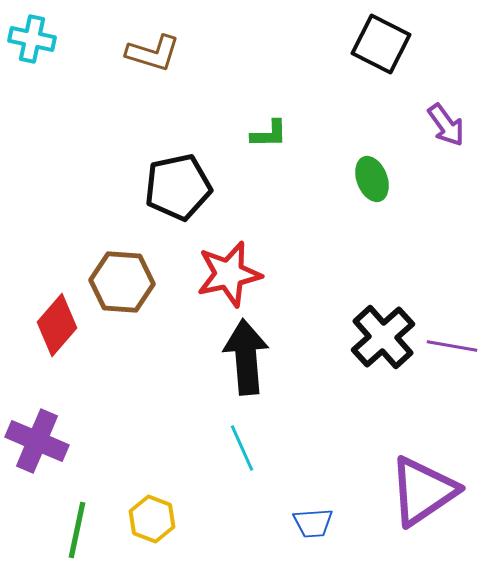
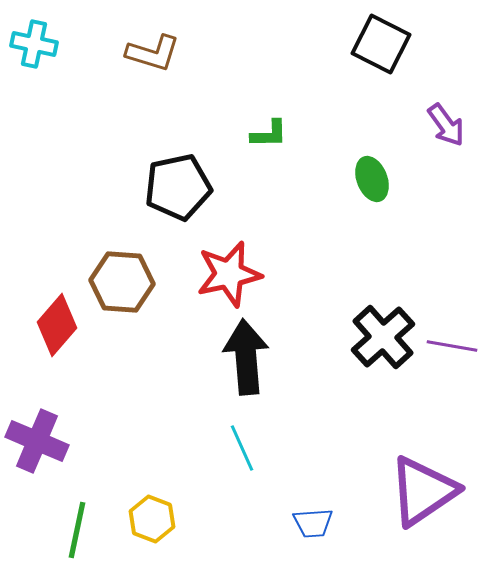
cyan cross: moved 2 px right, 5 px down
